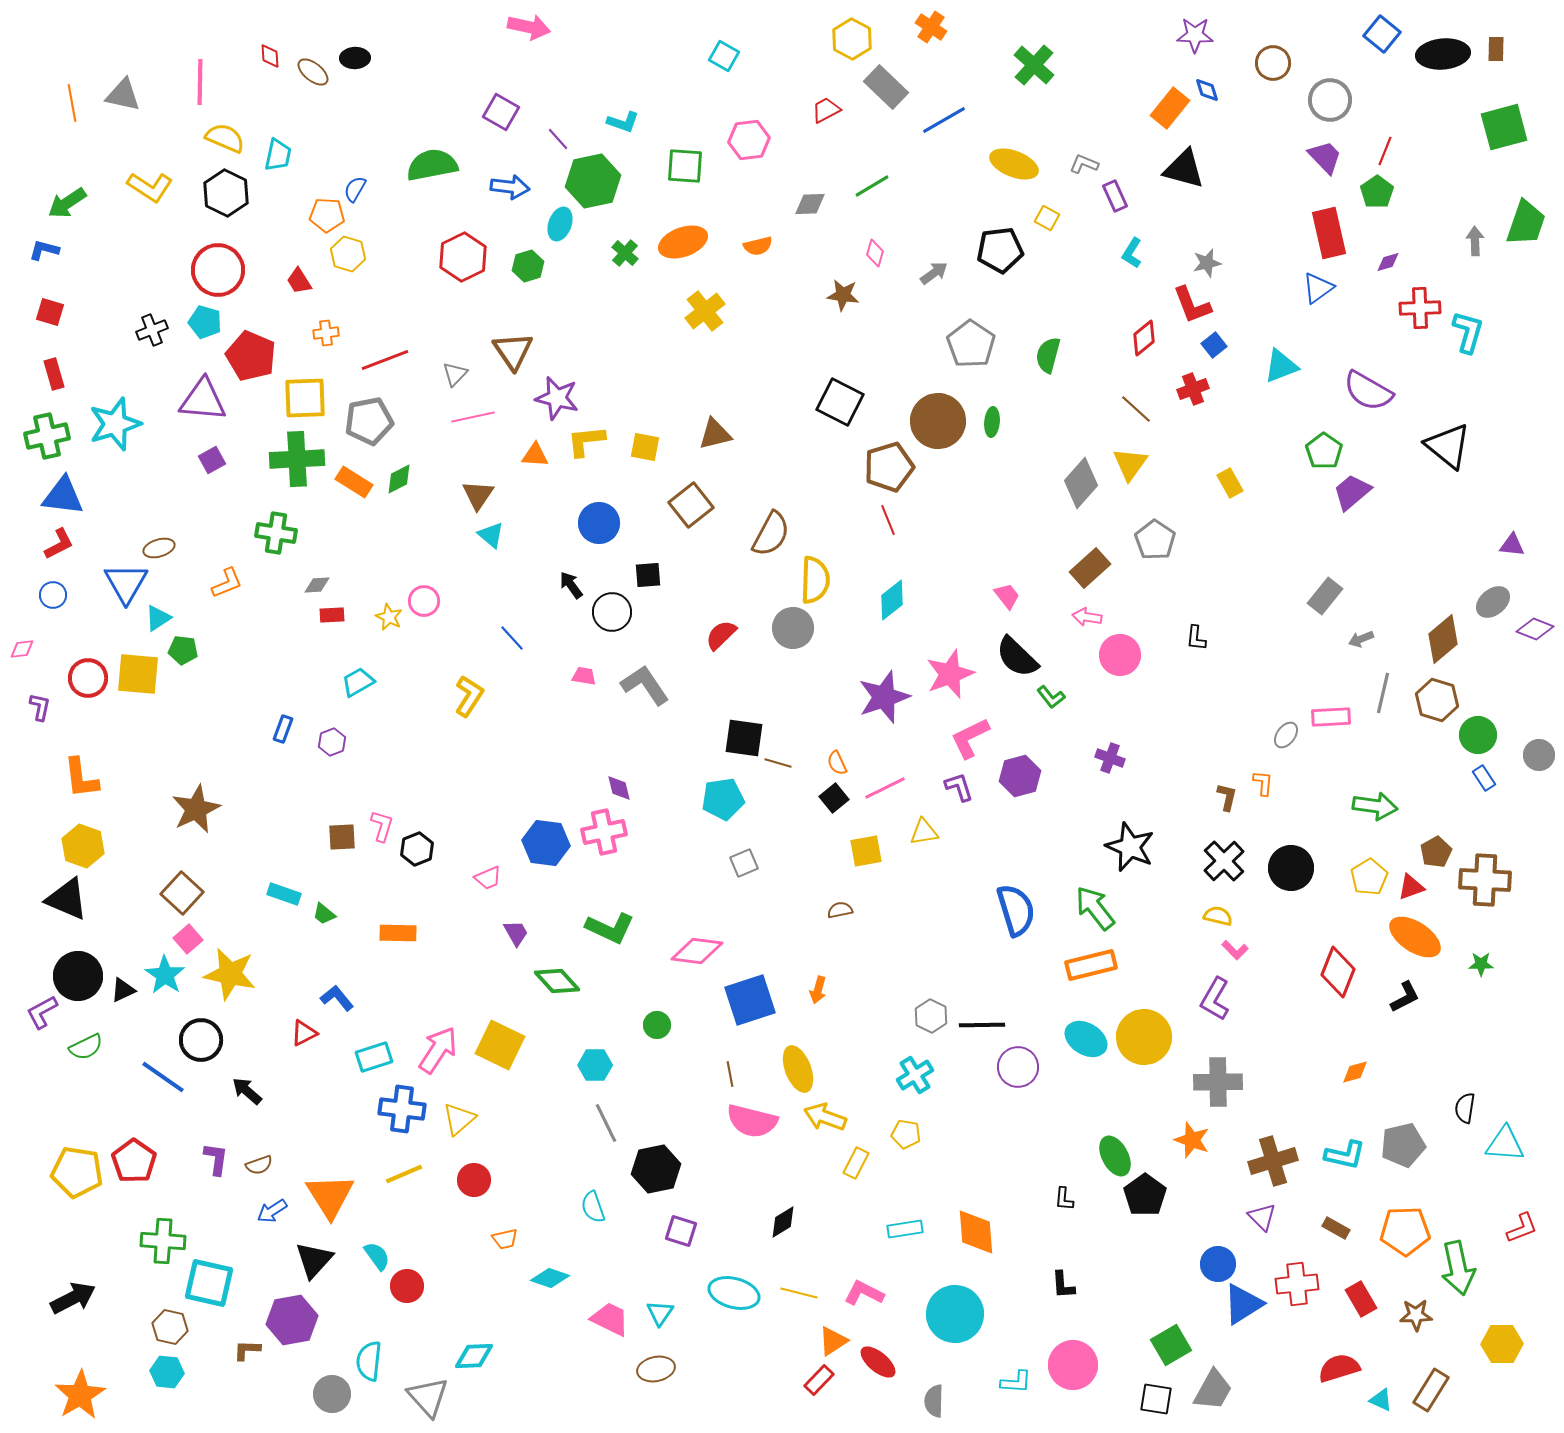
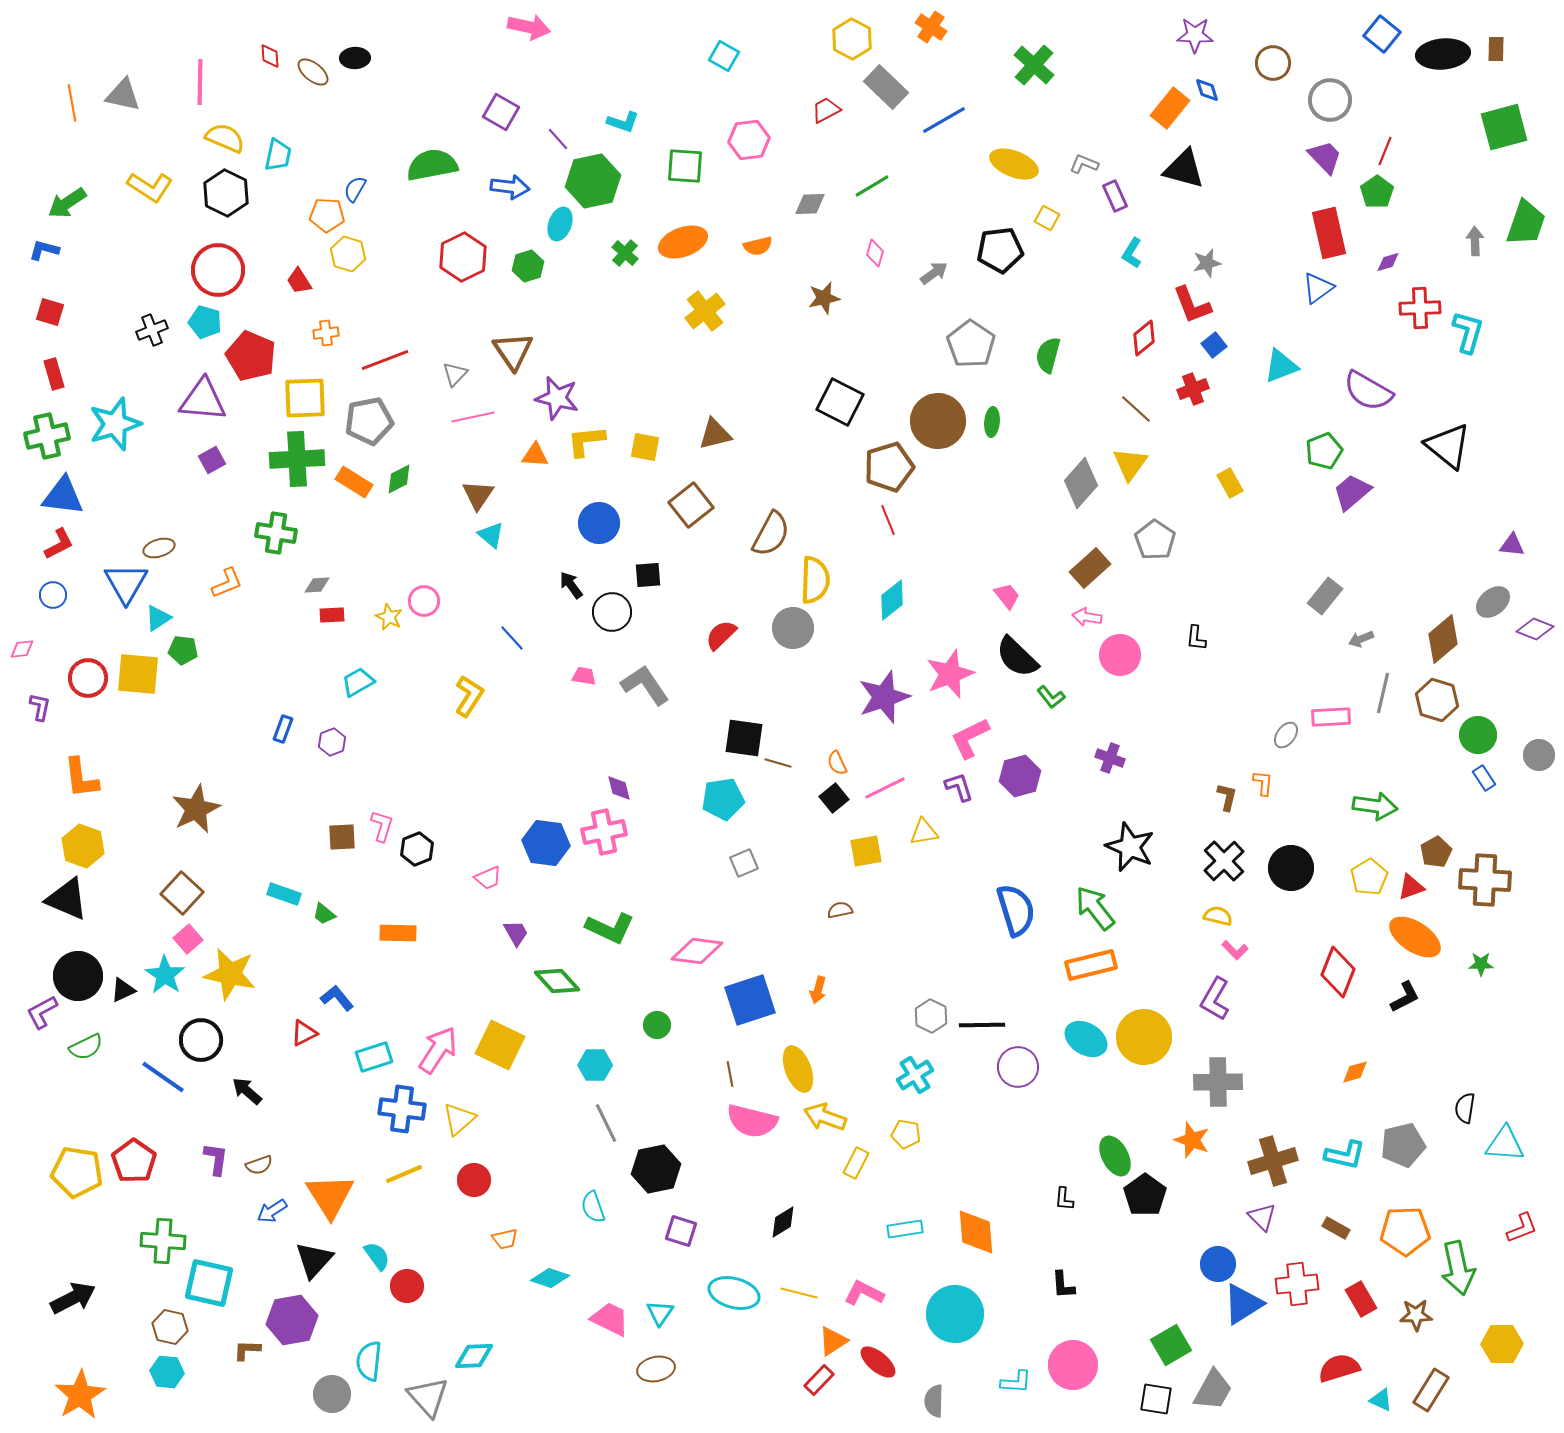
brown star at (843, 295): moved 19 px left, 3 px down; rotated 20 degrees counterclockwise
green pentagon at (1324, 451): rotated 15 degrees clockwise
